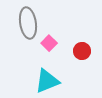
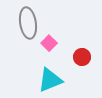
red circle: moved 6 px down
cyan triangle: moved 3 px right, 1 px up
